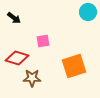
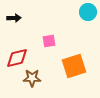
black arrow: rotated 40 degrees counterclockwise
pink square: moved 6 px right
red diamond: rotated 30 degrees counterclockwise
